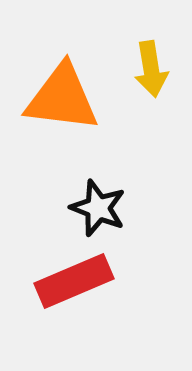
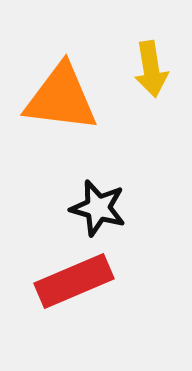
orange triangle: moved 1 px left
black star: rotated 6 degrees counterclockwise
